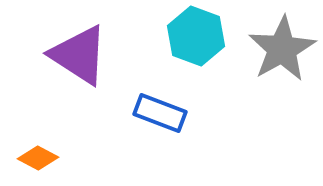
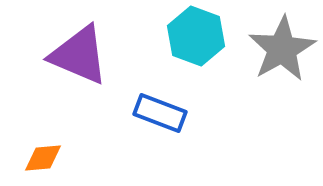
purple triangle: rotated 10 degrees counterclockwise
orange diamond: moved 5 px right; rotated 33 degrees counterclockwise
